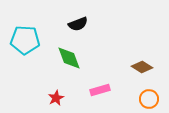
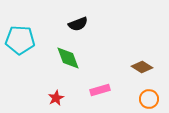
cyan pentagon: moved 5 px left
green diamond: moved 1 px left
